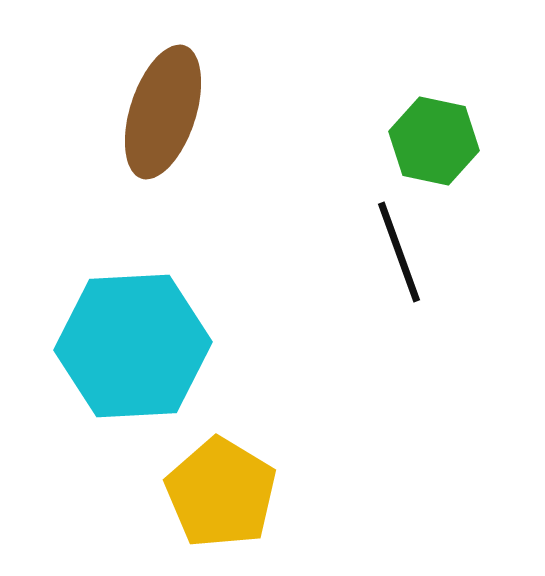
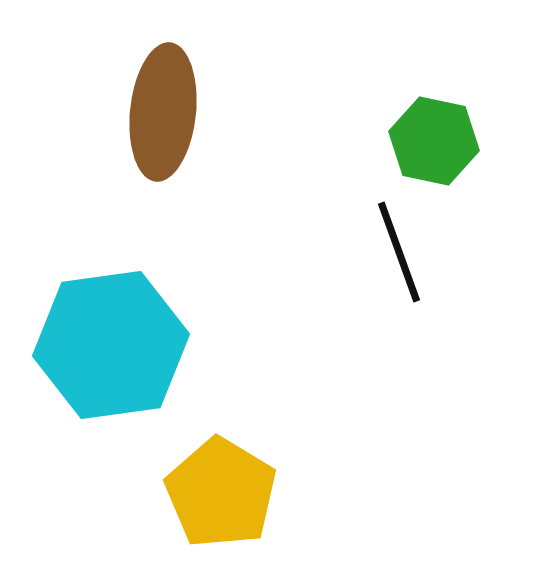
brown ellipse: rotated 12 degrees counterclockwise
cyan hexagon: moved 22 px left, 1 px up; rotated 5 degrees counterclockwise
